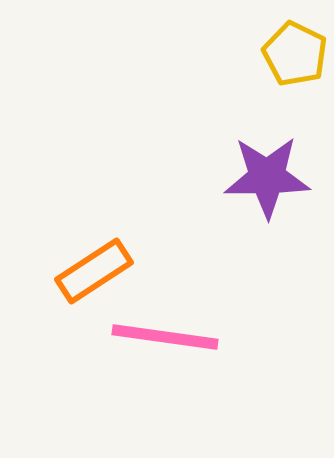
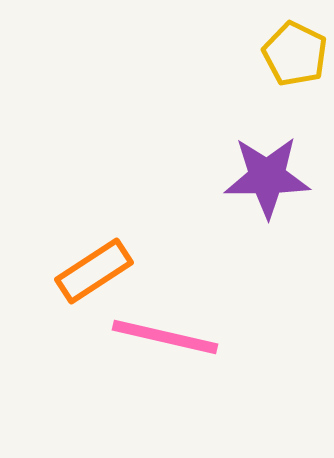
pink line: rotated 5 degrees clockwise
